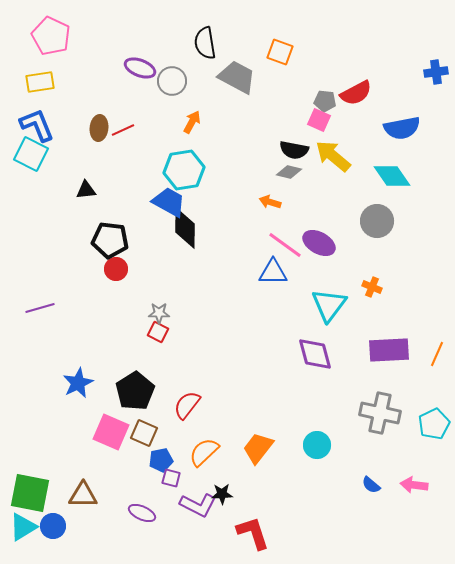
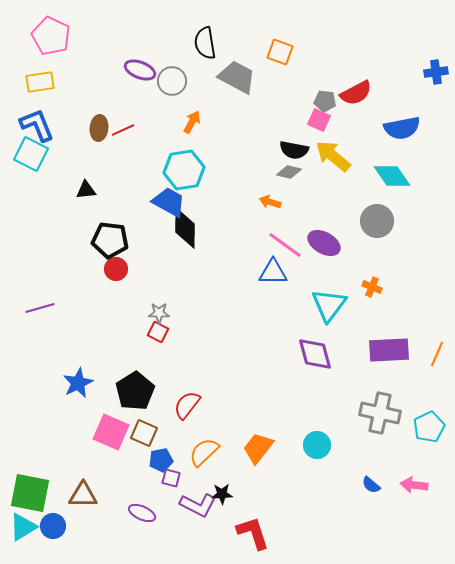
purple ellipse at (140, 68): moved 2 px down
purple ellipse at (319, 243): moved 5 px right
cyan pentagon at (434, 424): moved 5 px left, 3 px down
